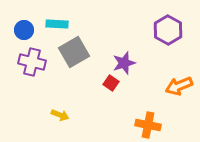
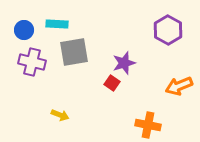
gray square: rotated 20 degrees clockwise
red square: moved 1 px right
